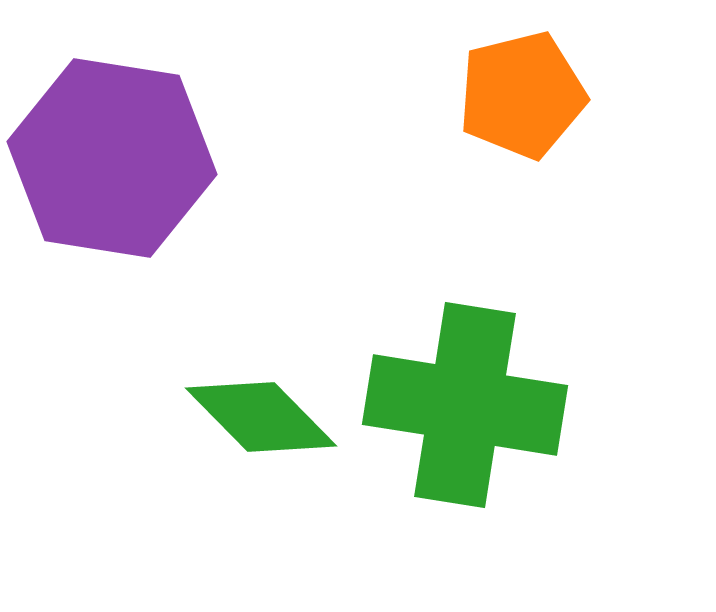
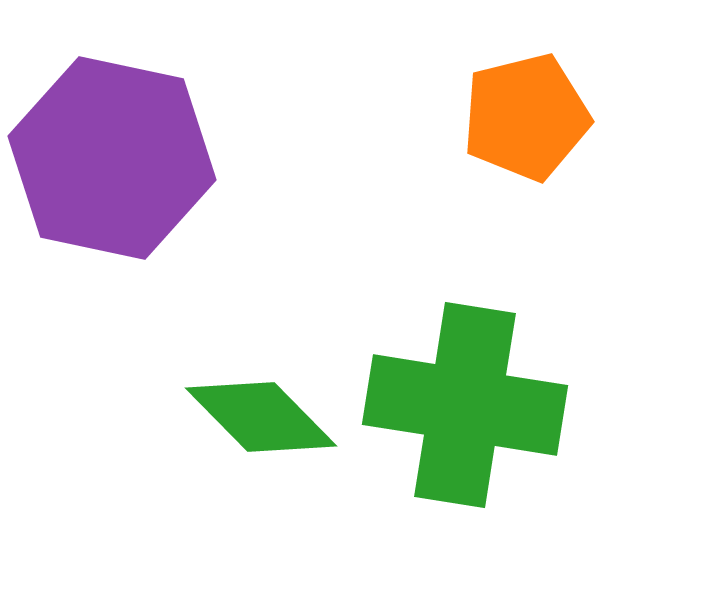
orange pentagon: moved 4 px right, 22 px down
purple hexagon: rotated 3 degrees clockwise
